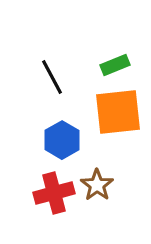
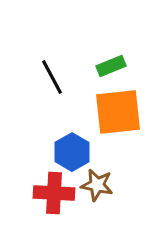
green rectangle: moved 4 px left, 1 px down
blue hexagon: moved 10 px right, 12 px down
brown star: rotated 24 degrees counterclockwise
red cross: rotated 18 degrees clockwise
